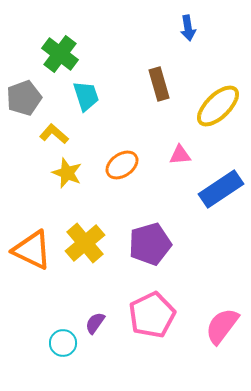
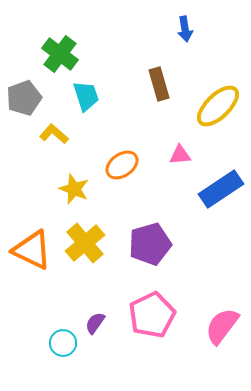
blue arrow: moved 3 px left, 1 px down
yellow star: moved 7 px right, 16 px down
